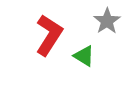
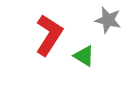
gray star: moved 1 px right, 1 px up; rotated 24 degrees counterclockwise
